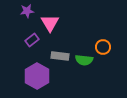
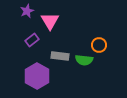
purple star: rotated 16 degrees counterclockwise
pink triangle: moved 2 px up
orange circle: moved 4 px left, 2 px up
